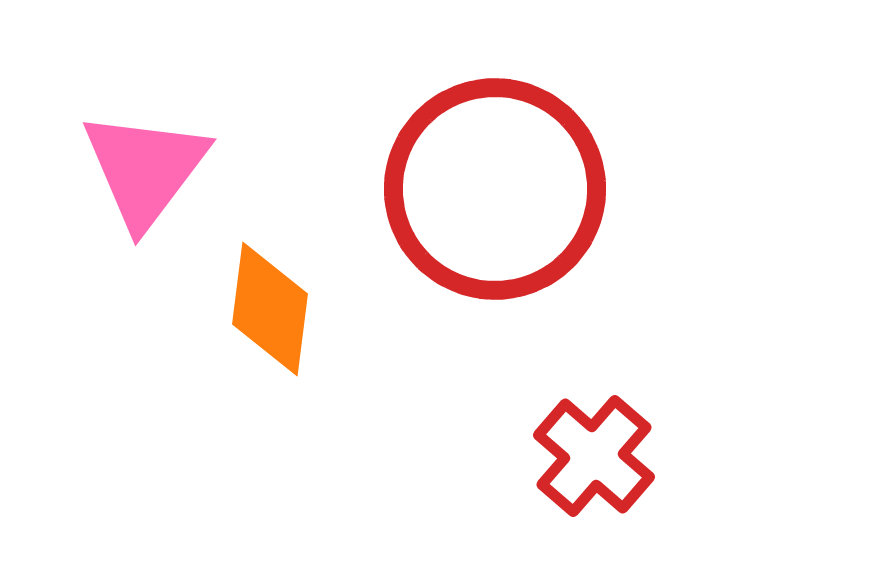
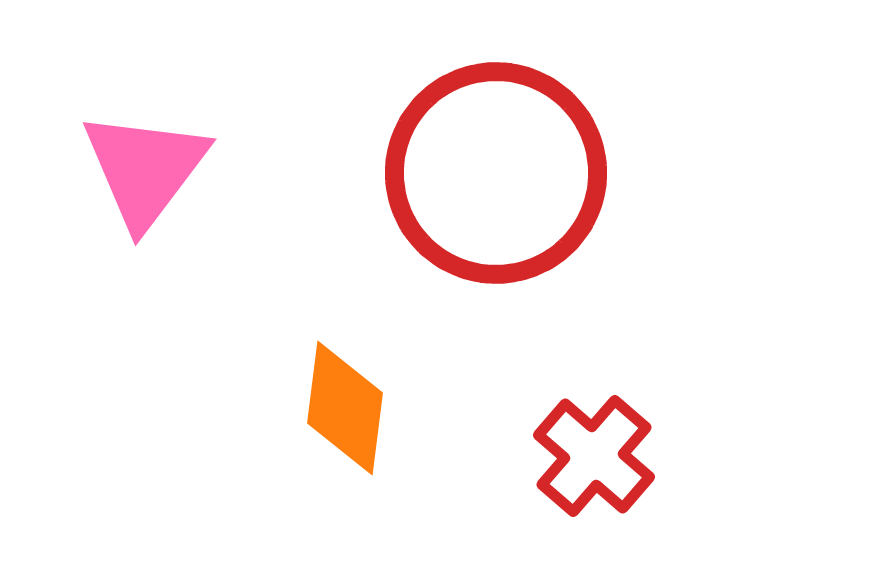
red circle: moved 1 px right, 16 px up
orange diamond: moved 75 px right, 99 px down
